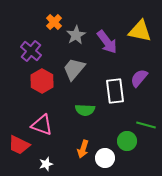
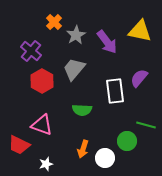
green semicircle: moved 3 px left
